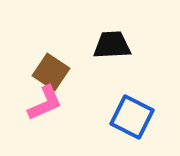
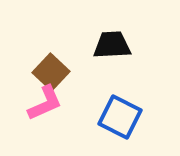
brown square: rotated 9 degrees clockwise
blue square: moved 12 px left
